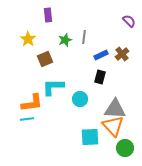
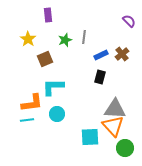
cyan circle: moved 23 px left, 15 px down
cyan line: moved 1 px down
